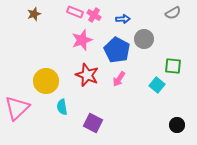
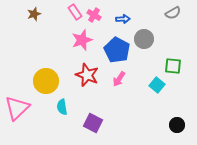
pink rectangle: rotated 35 degrees clockwise
